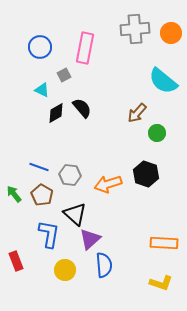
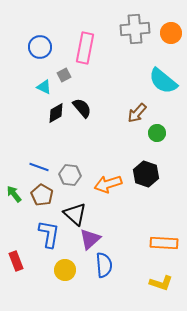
cyan triangle: moved 2 px right, 3 px up
